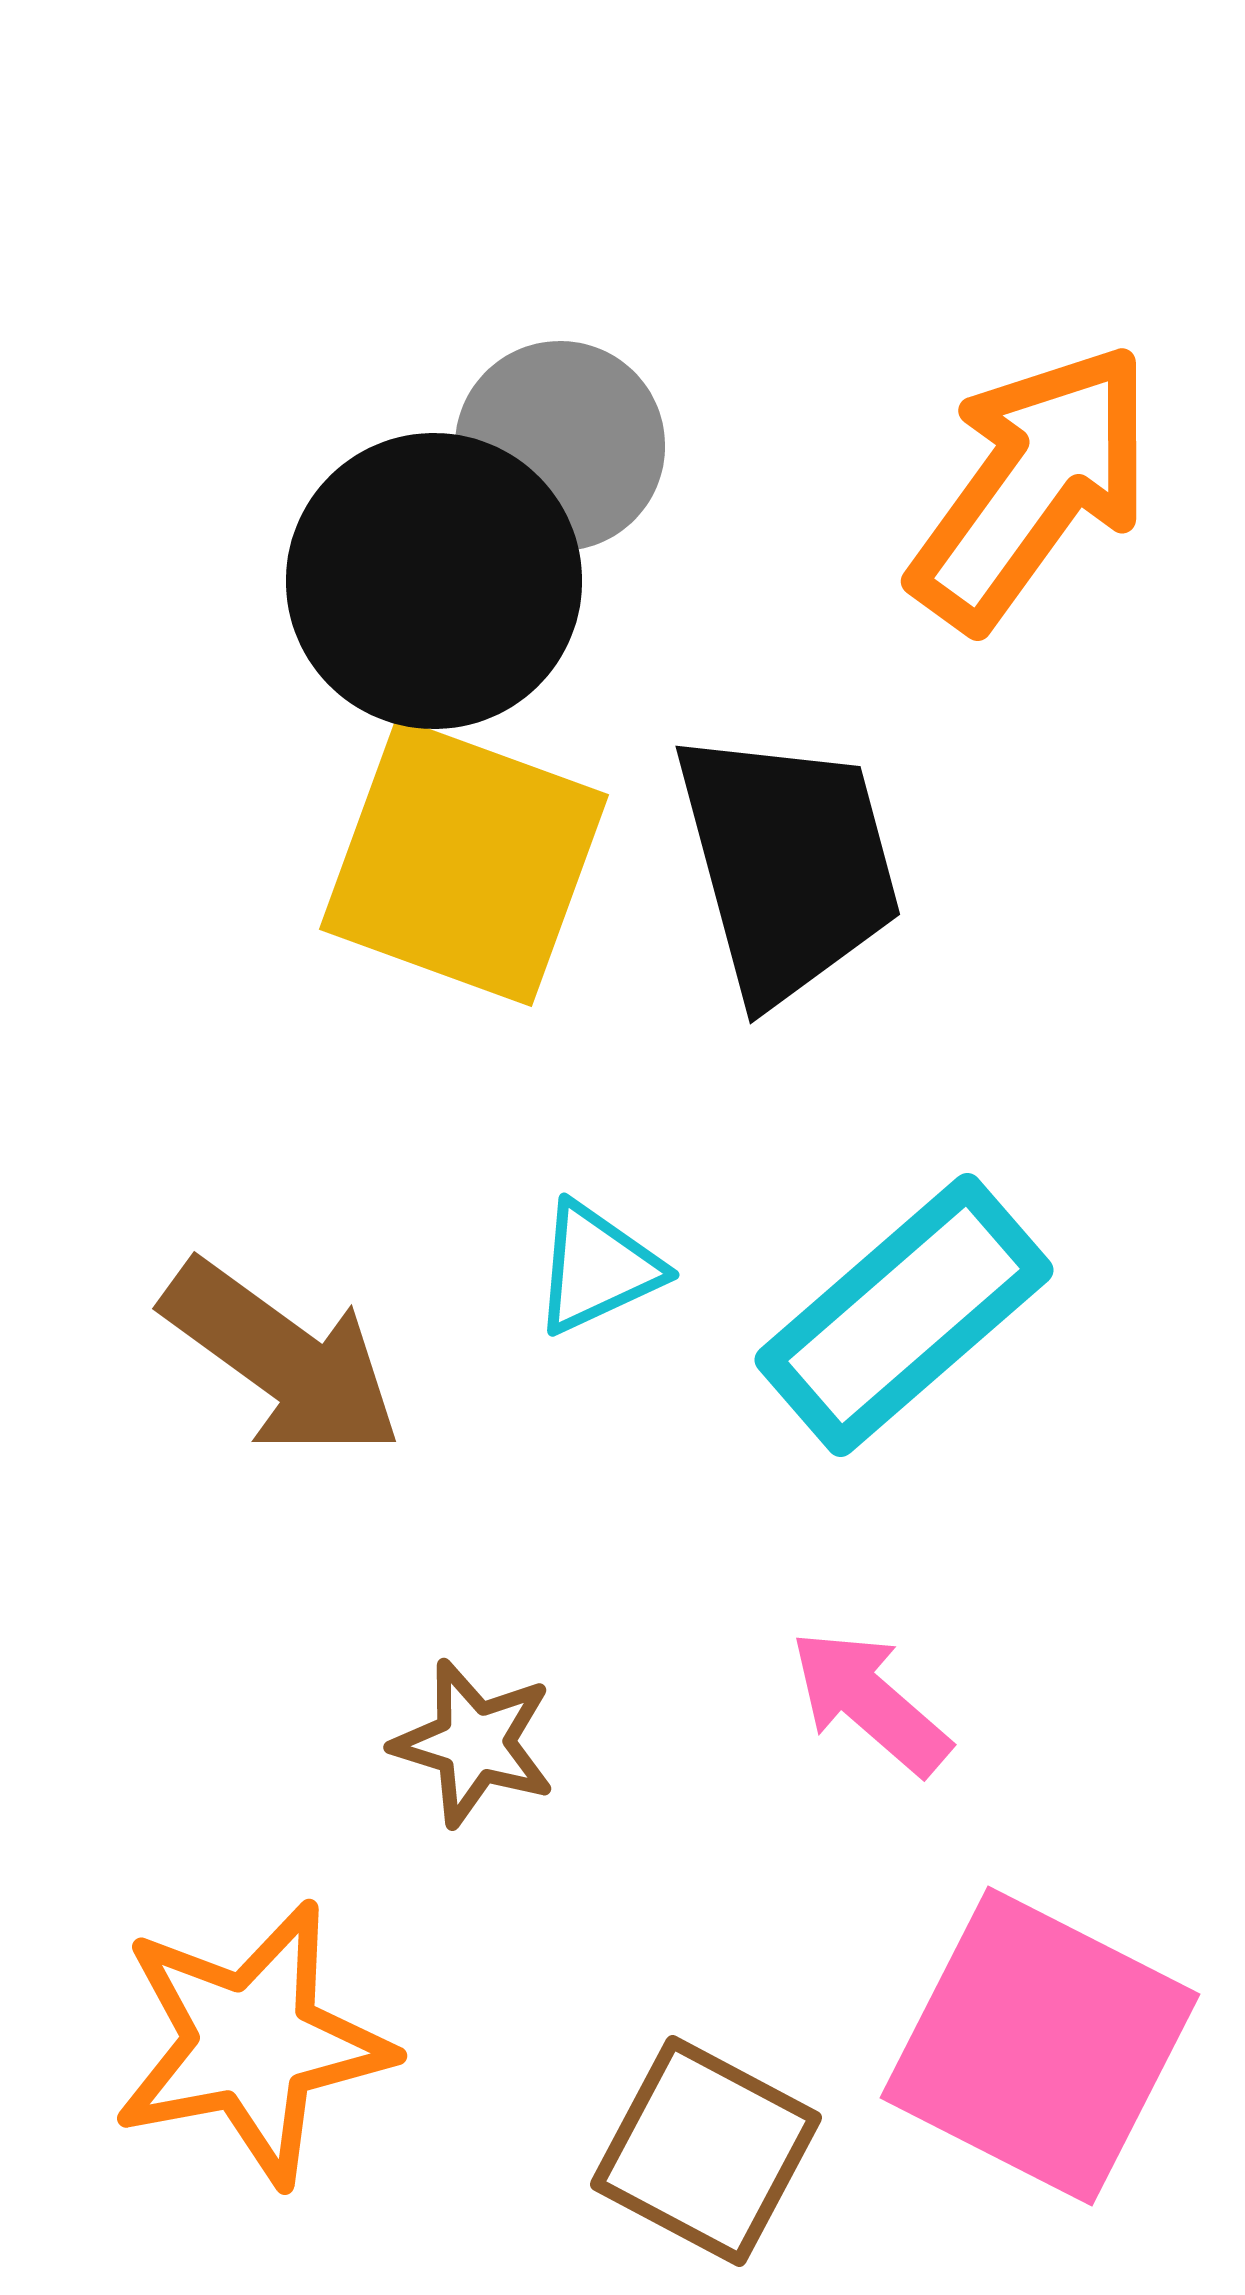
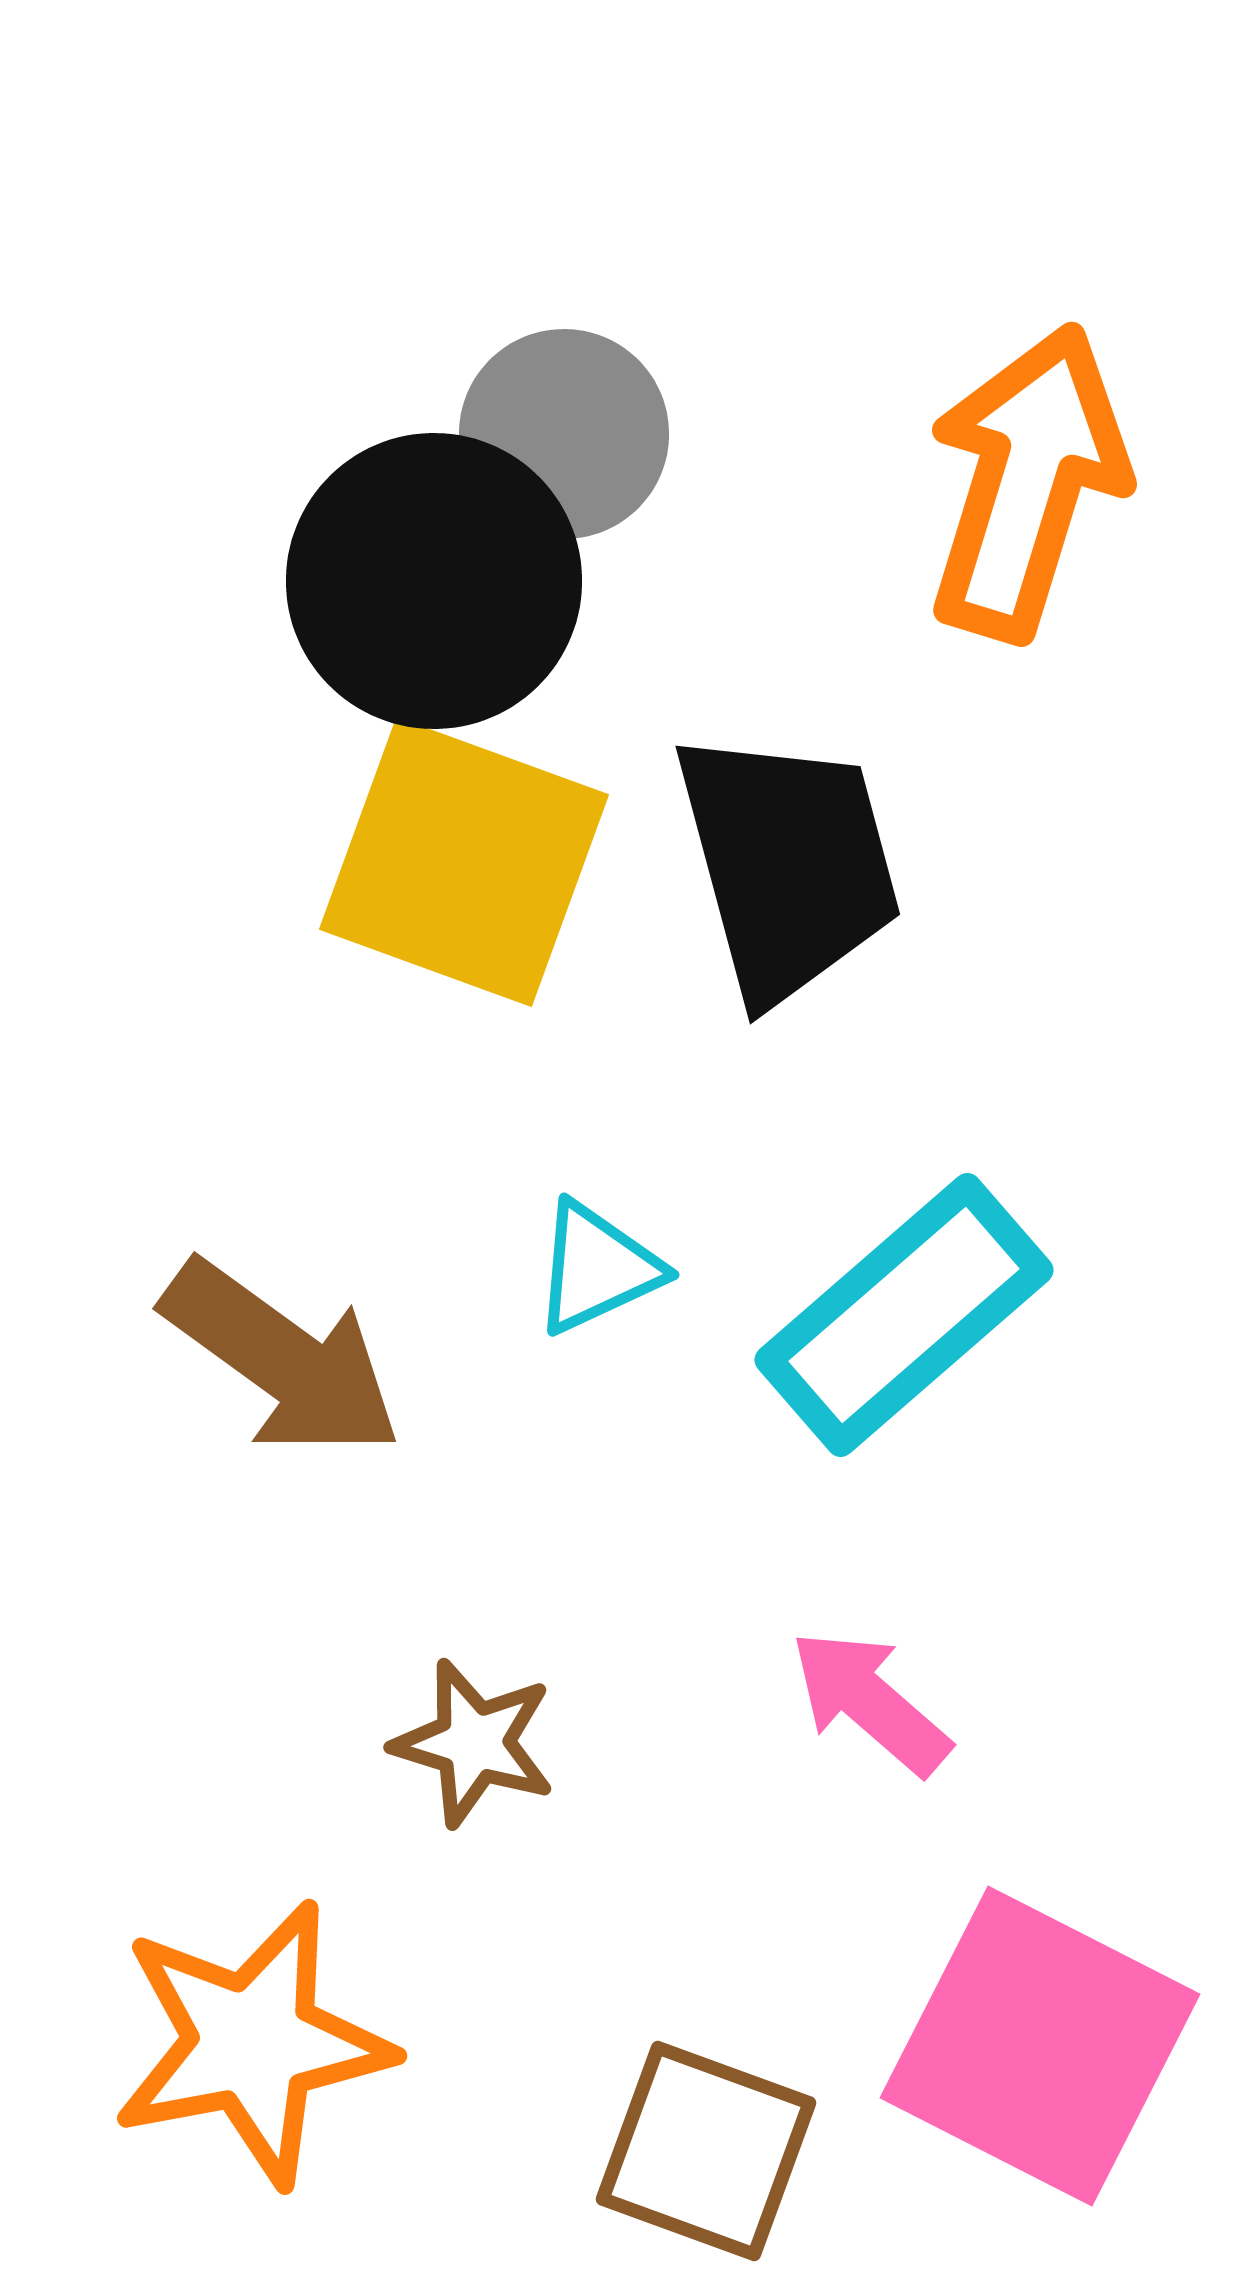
gray circle: moved 4 px right, 12 px up
orange arrow: moved 5 px left, 4 px up; rotated 19 degrees counterclockwise
brown square: rotated 8 degrees counterclockwise
